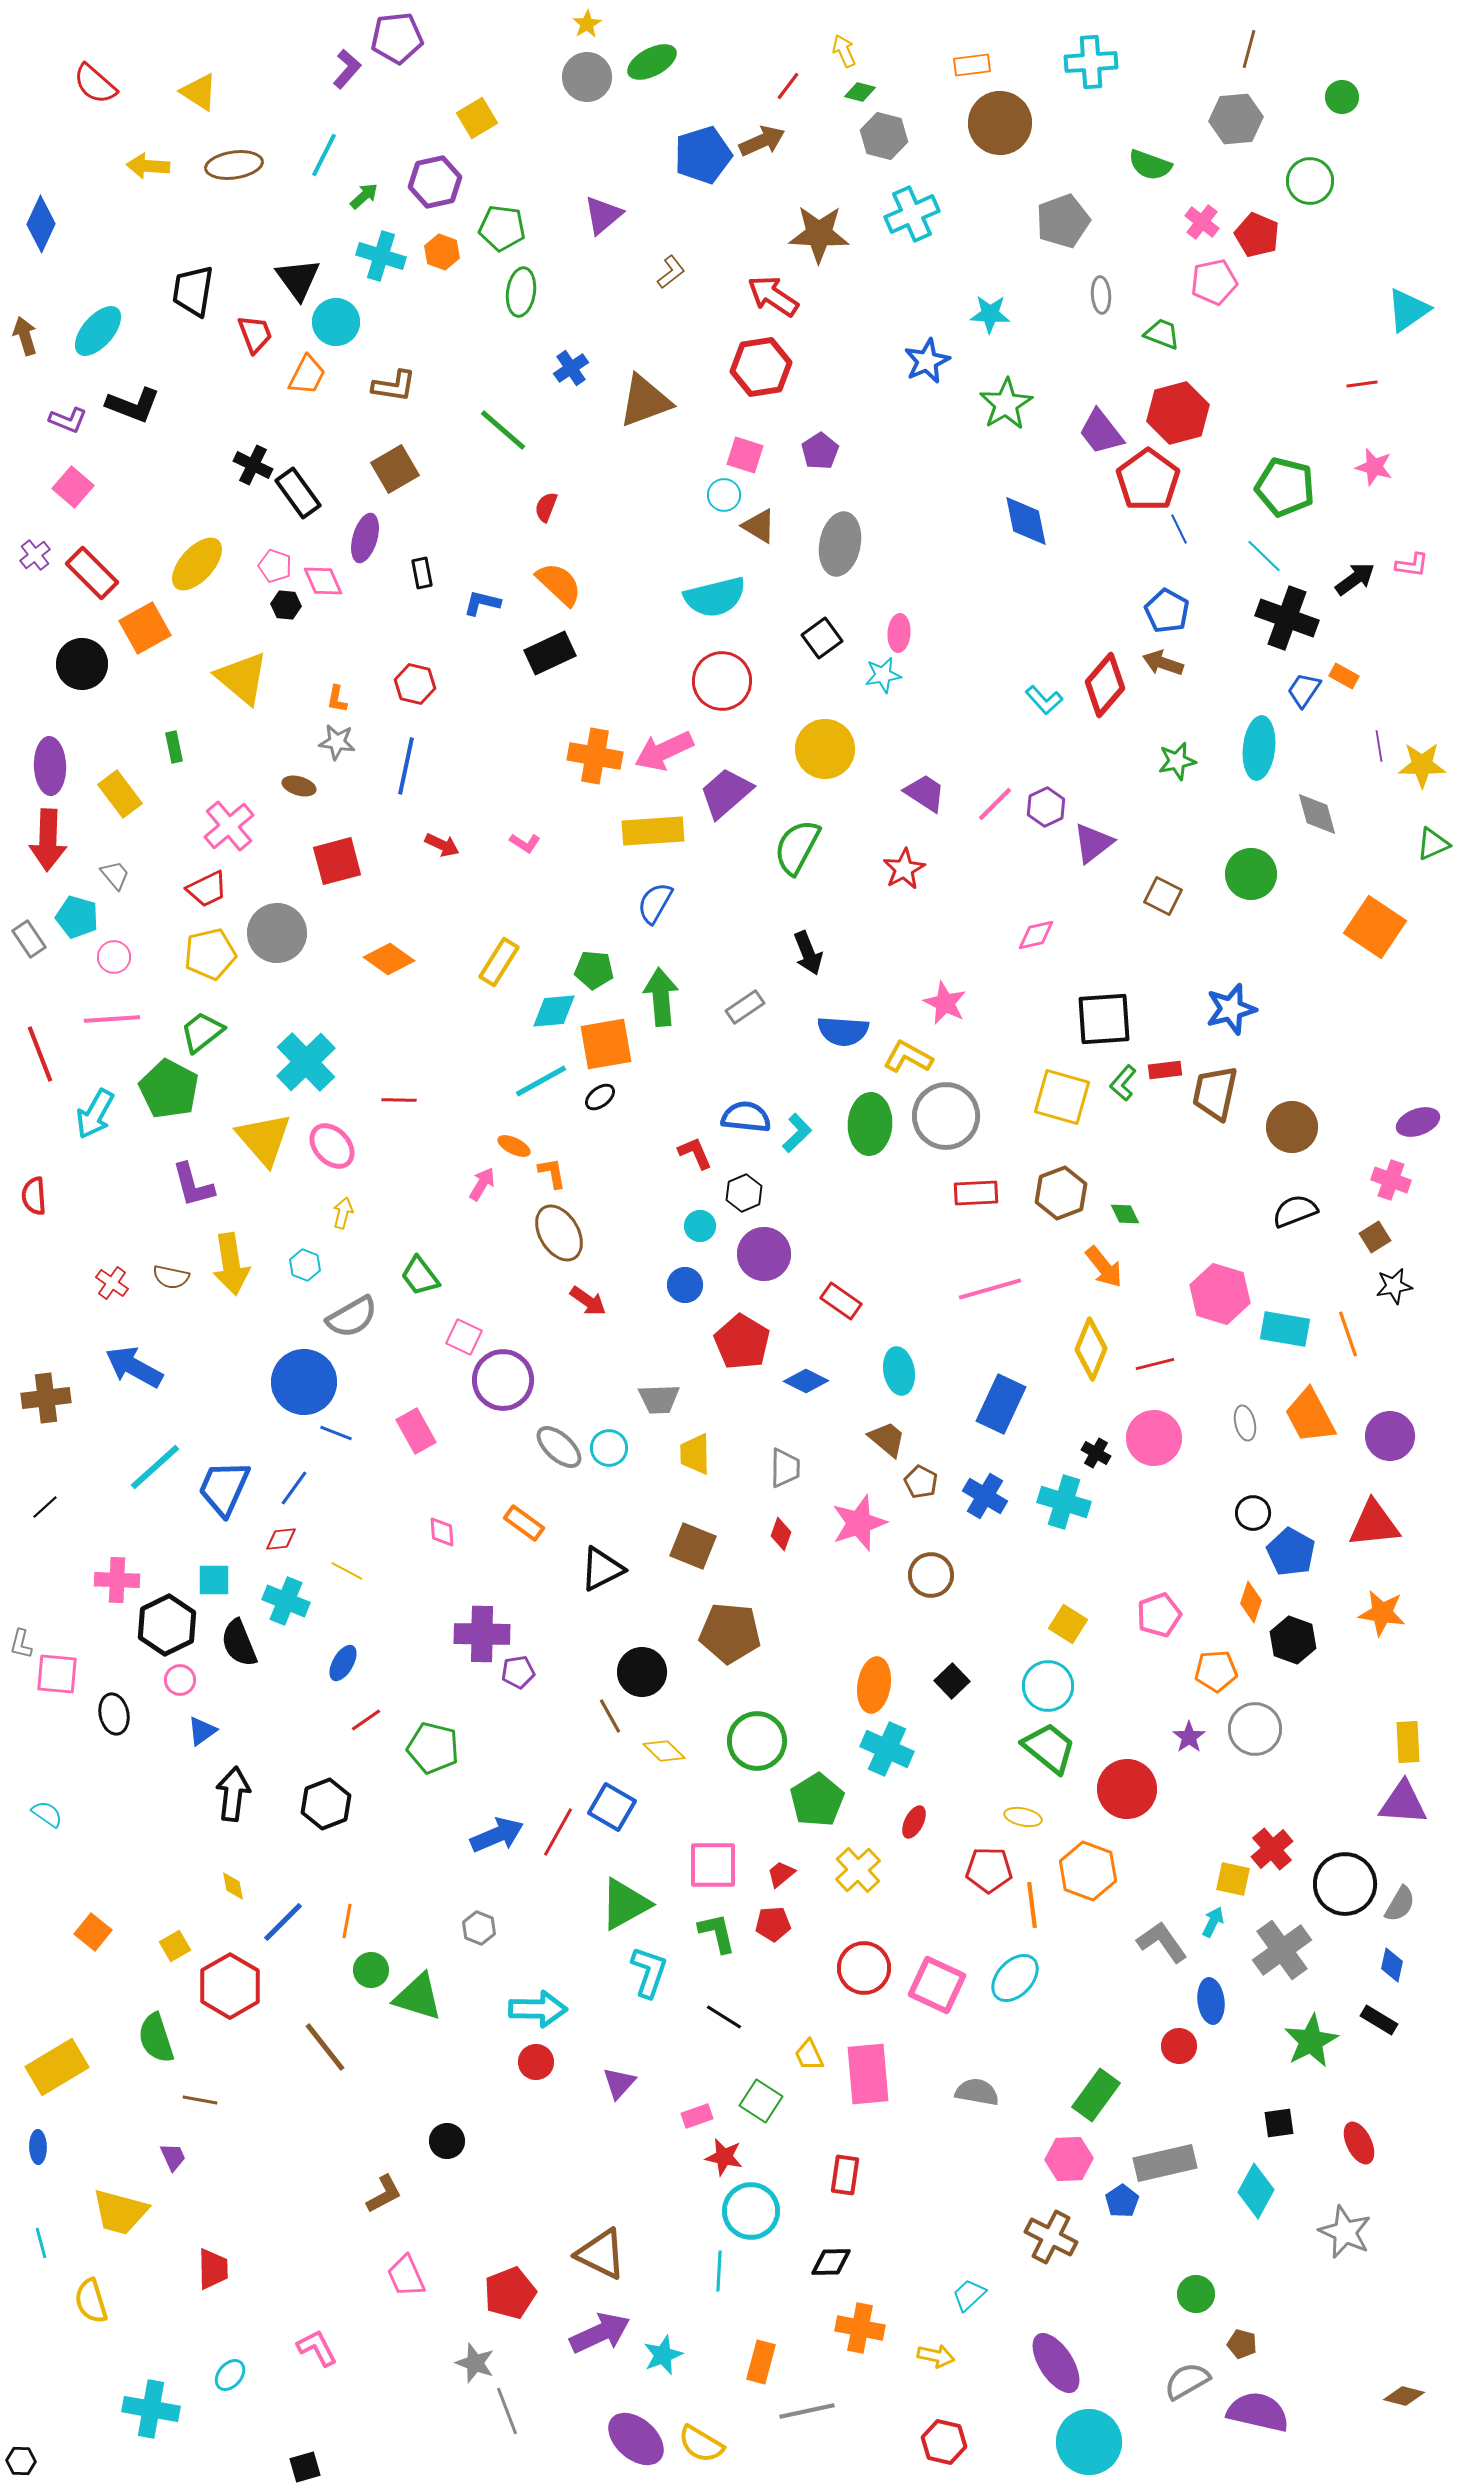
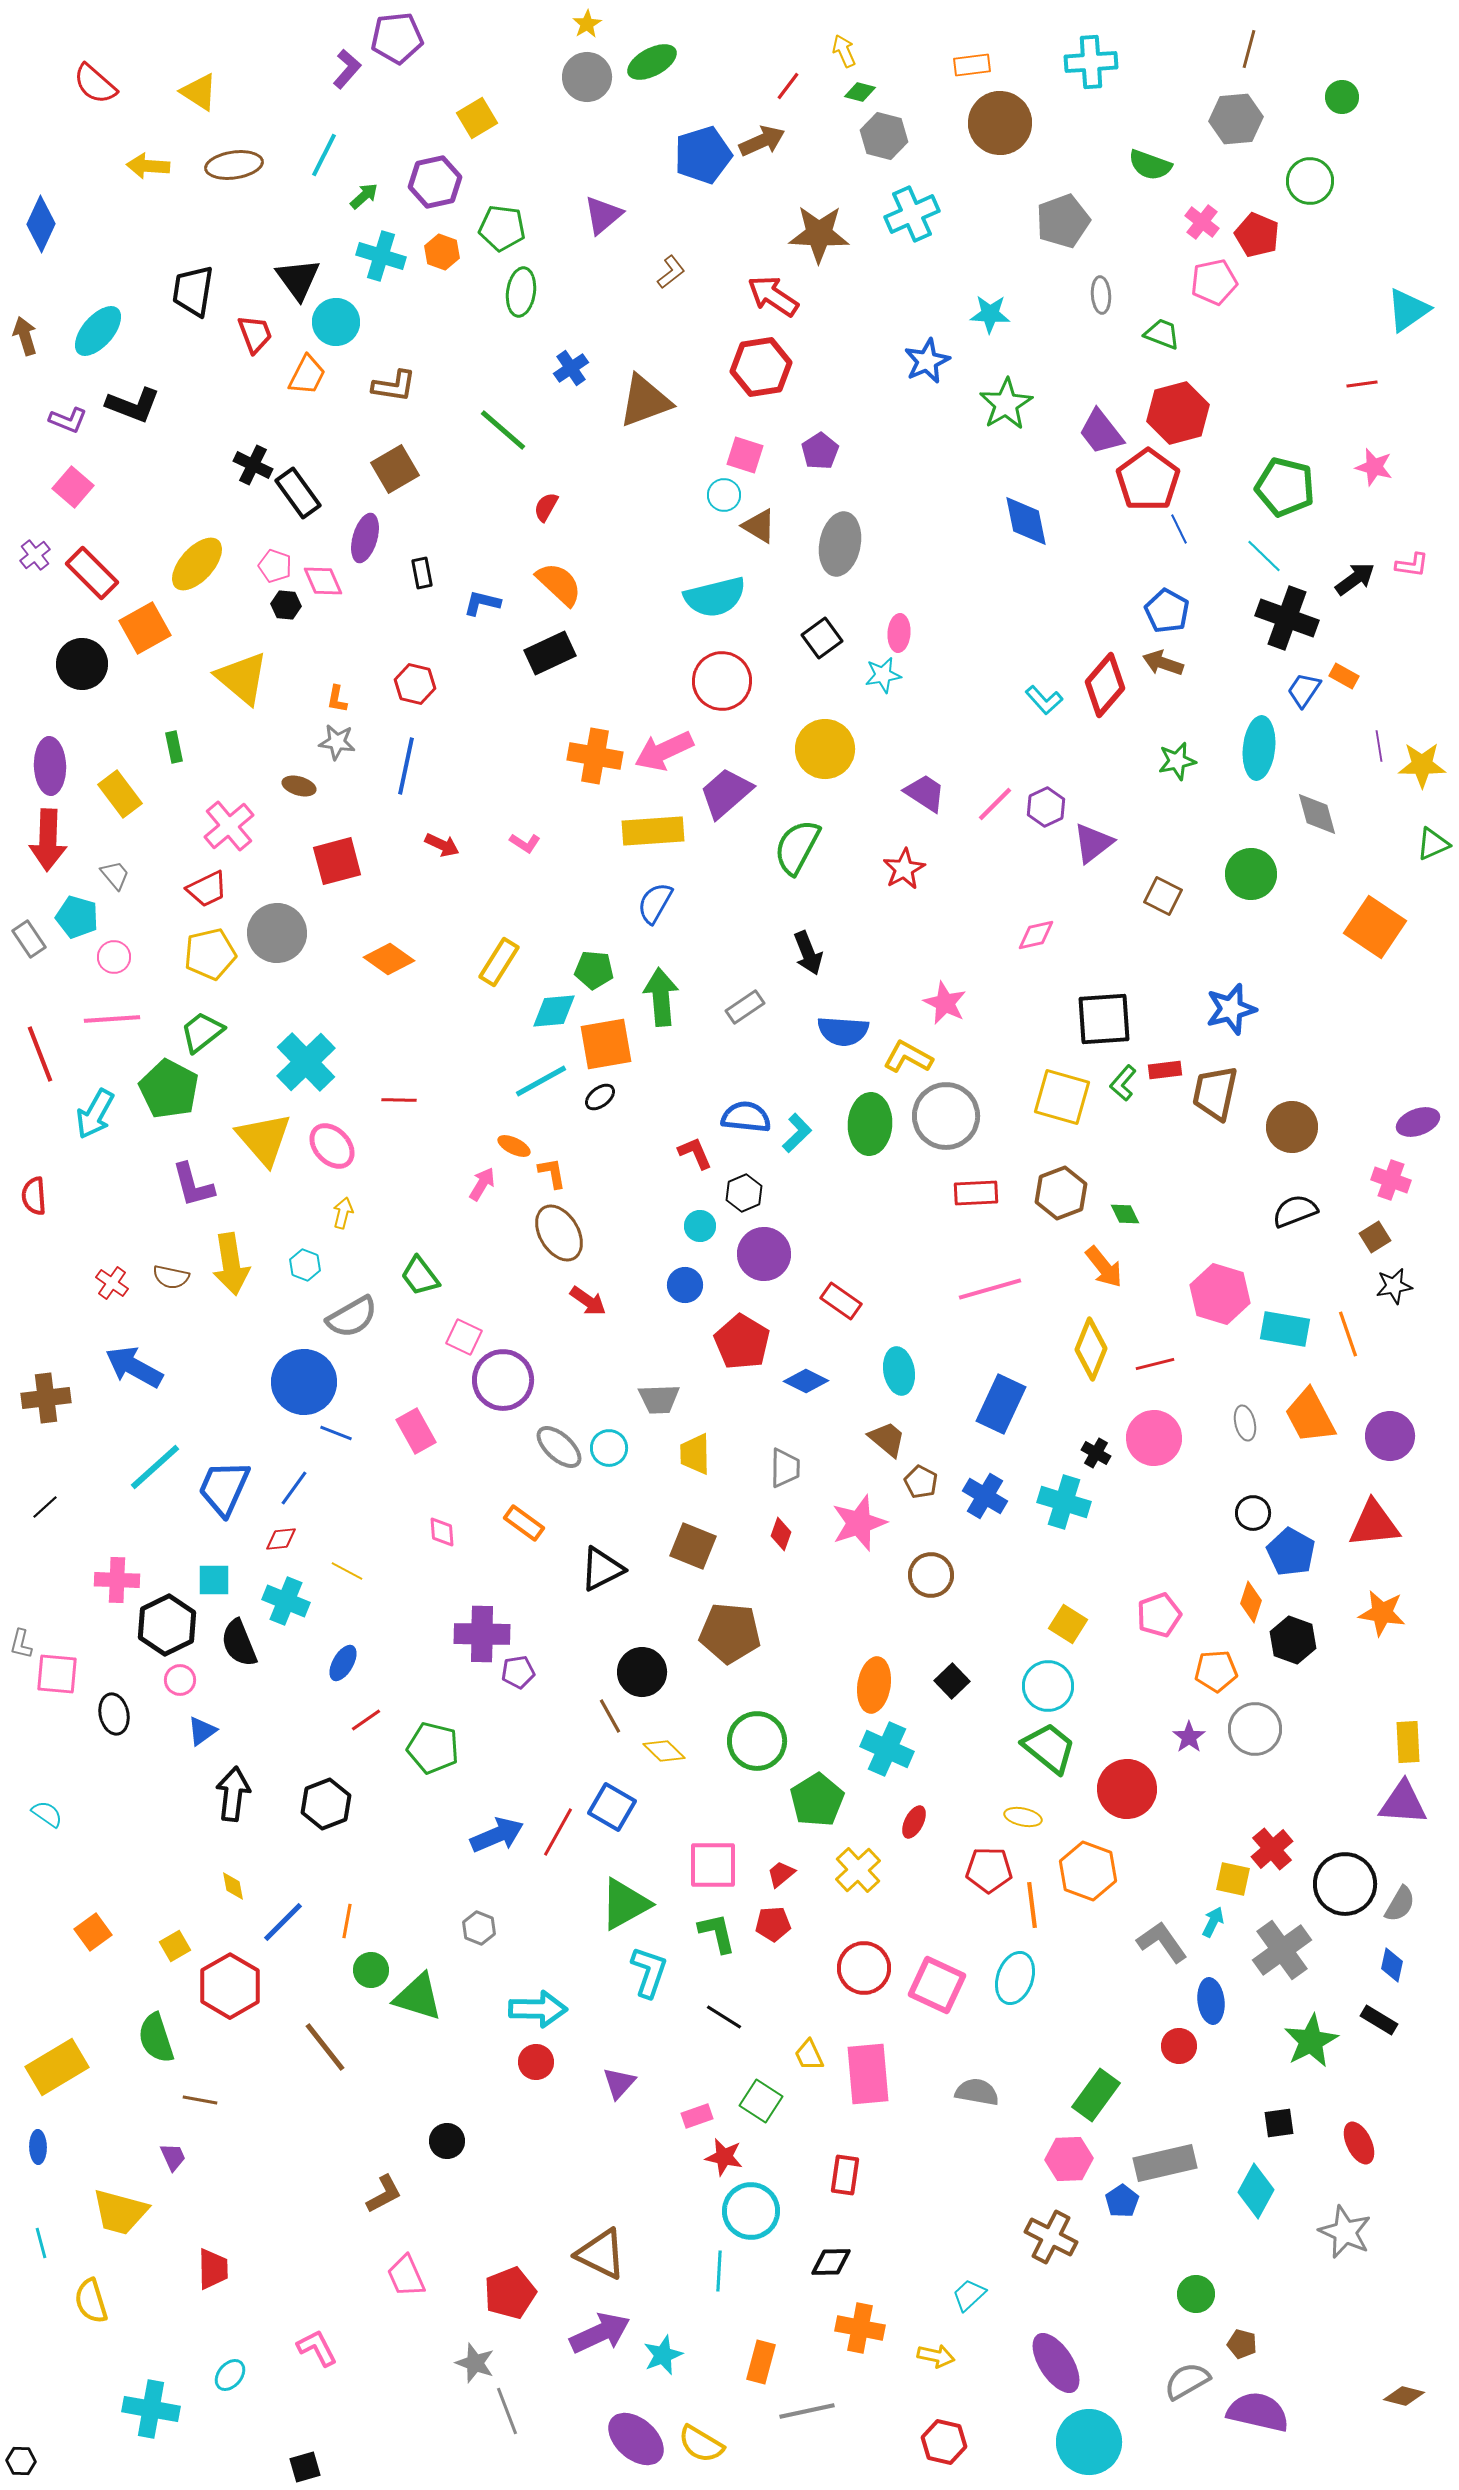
red semicircle at (546, 507): rotated 8 degrees clockwise
orange square at (93, 1932): rotated 15 degrees clockwise
cyan ellipse at (1015, 1978): rotated 24 degrees counterclockwise
